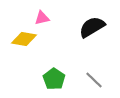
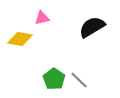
yellow diamond: moved 4 px left
gray line: moved 15 px left
